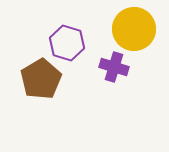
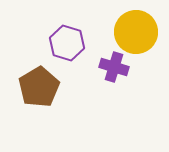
yellow circle: moved 2 px right, 3 px down
brown pentagon: moved 2 px left, 8 px down
